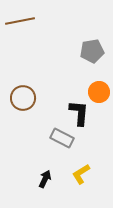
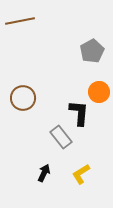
gray pentagon: rotated 20 degrees counterclockwise
gray rectangle: moved 1 px left, 1 px up; rotated 25 degrees clockwise
black arrow: moved 1 px left, 6 px up
